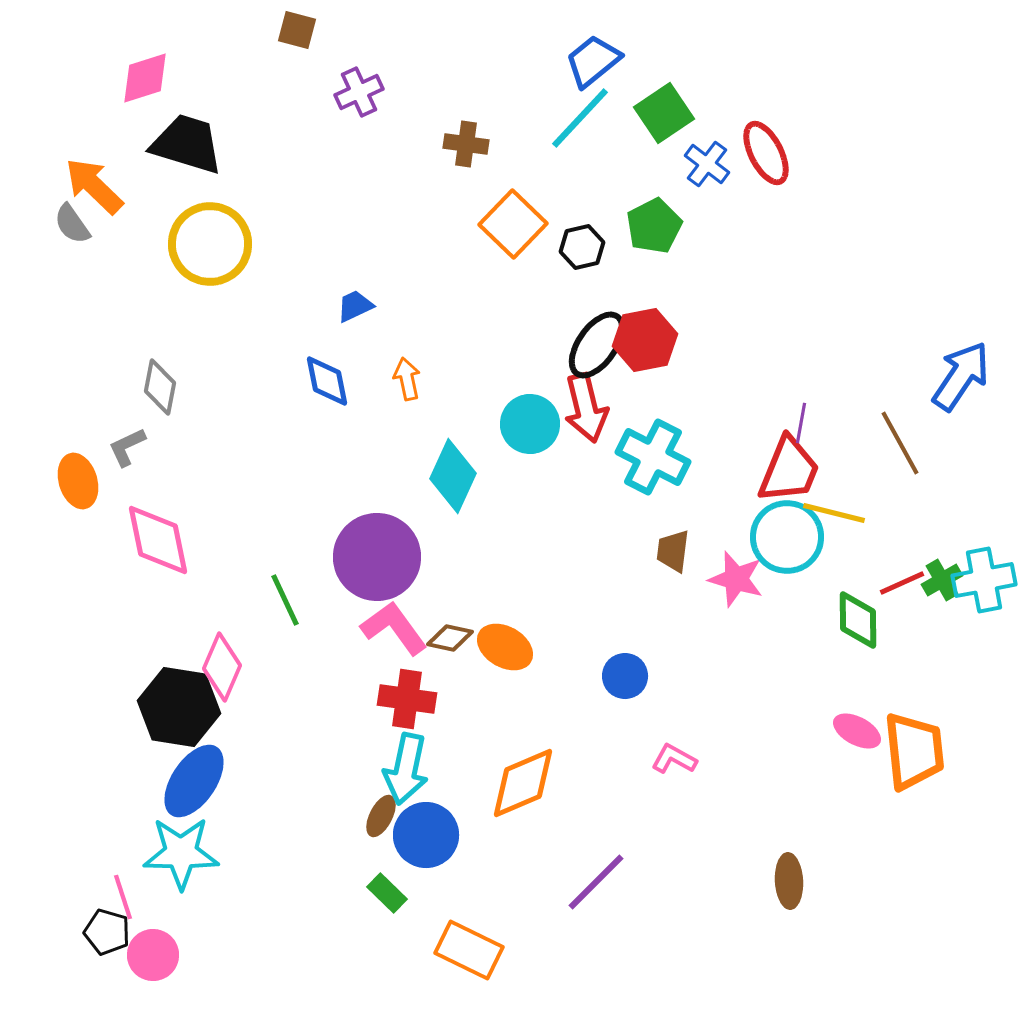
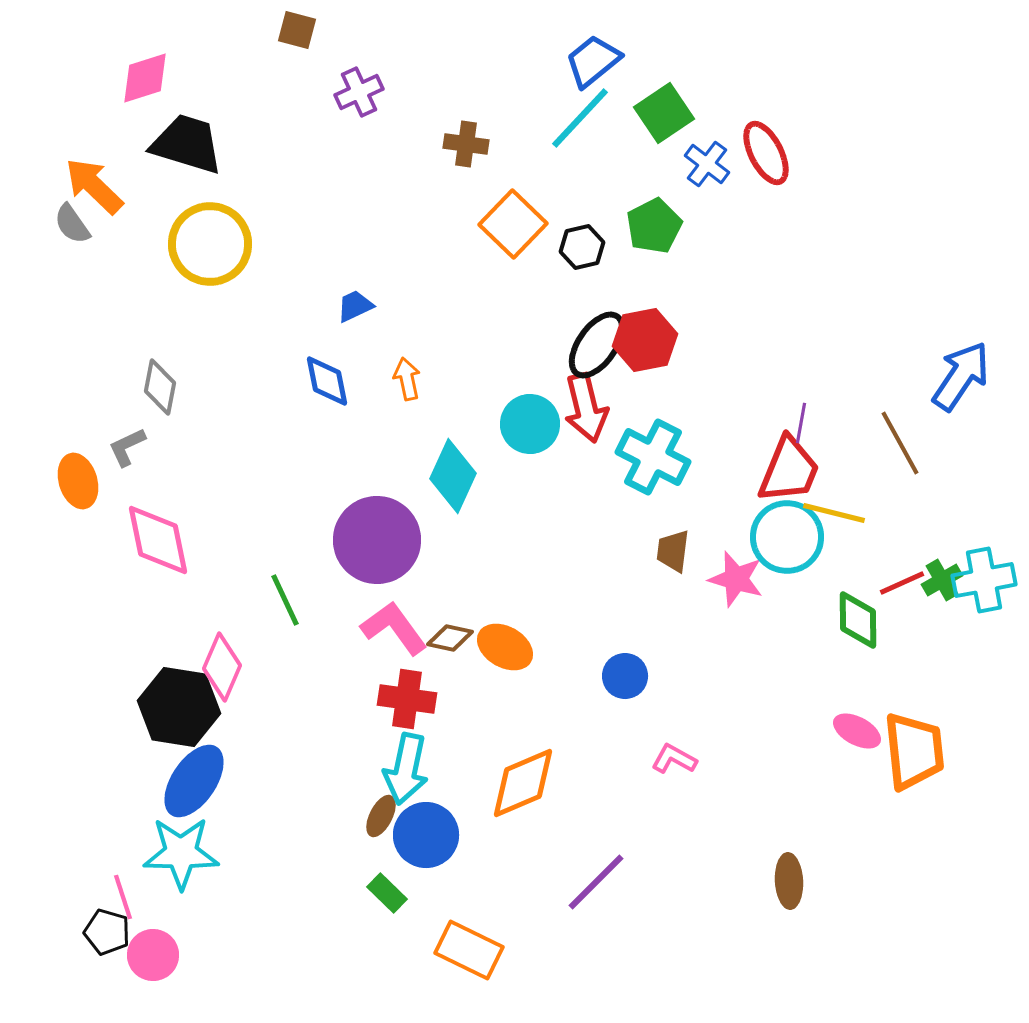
purple circle at (377, 557): moved 17 px up
